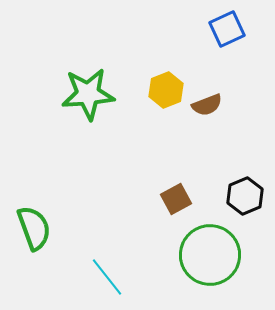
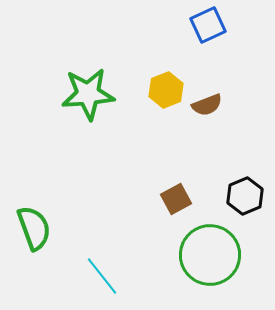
blue square: moved 19 px left, 4 px up
cyan line: moved 5 px left, 1 px up
